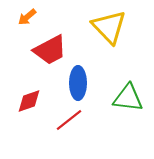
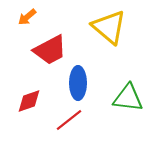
yellow triangle: rotated 6 degrees counterclockwise
